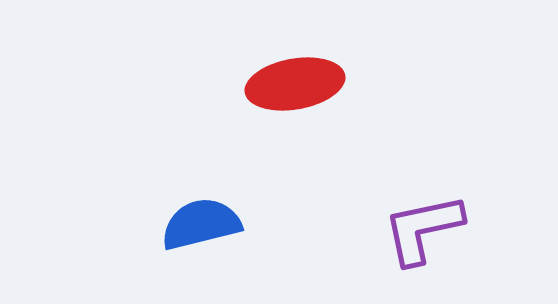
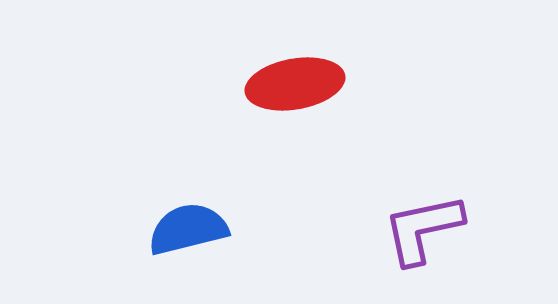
blue semicircle: moved 13 px left, 5 px down
